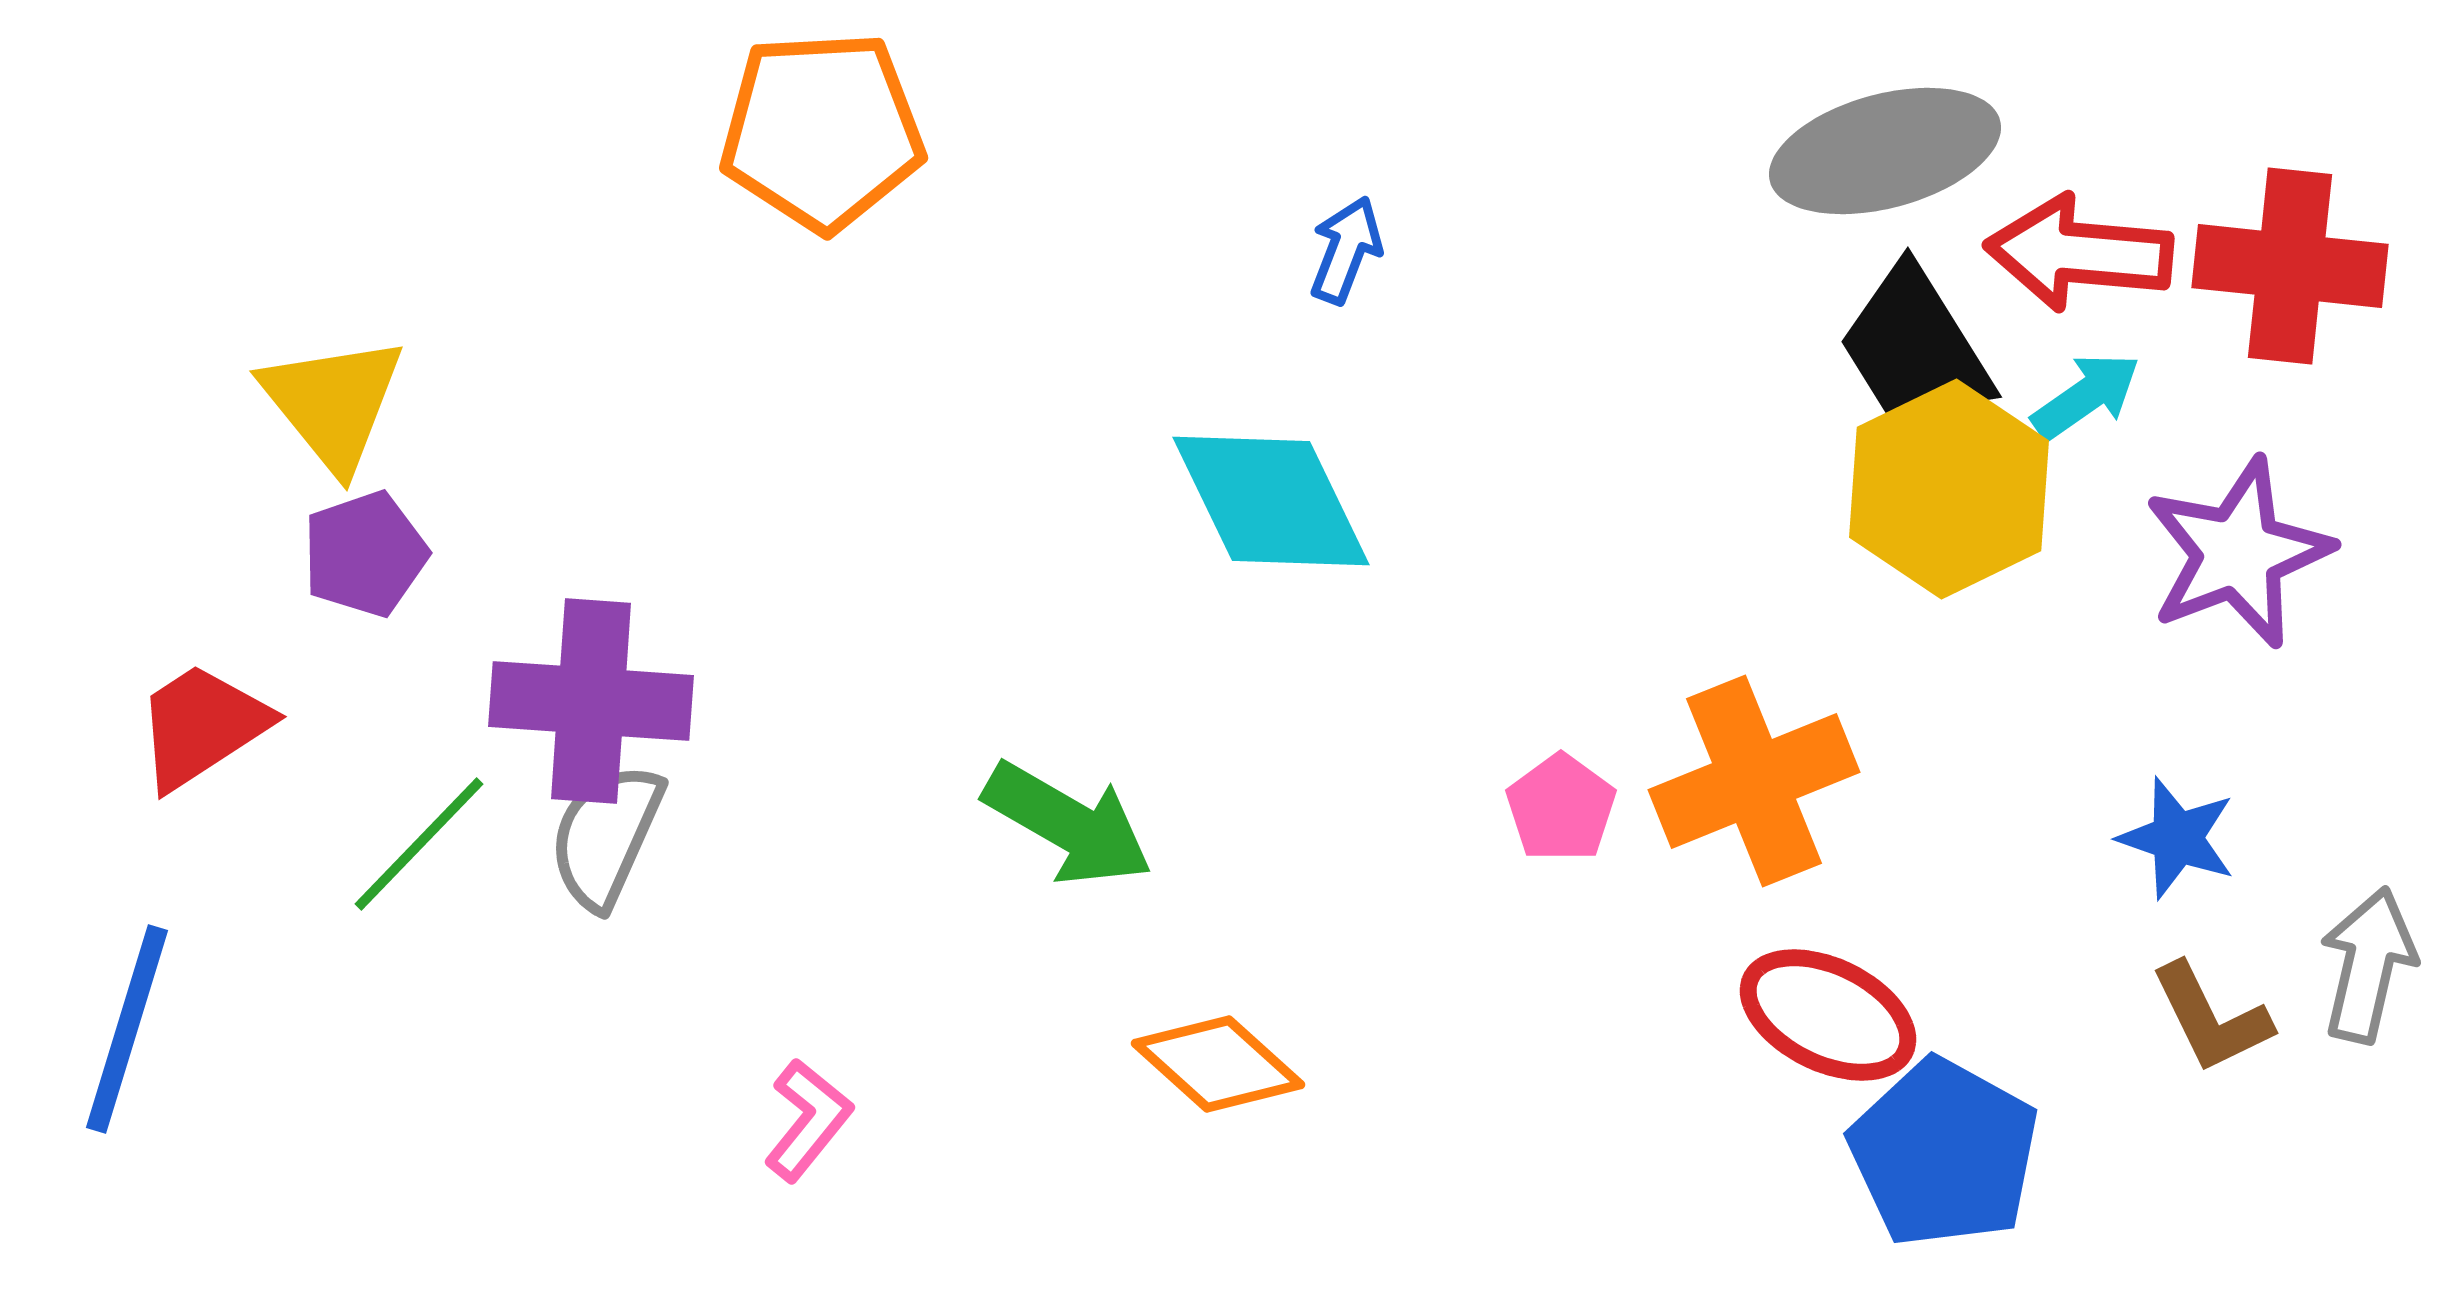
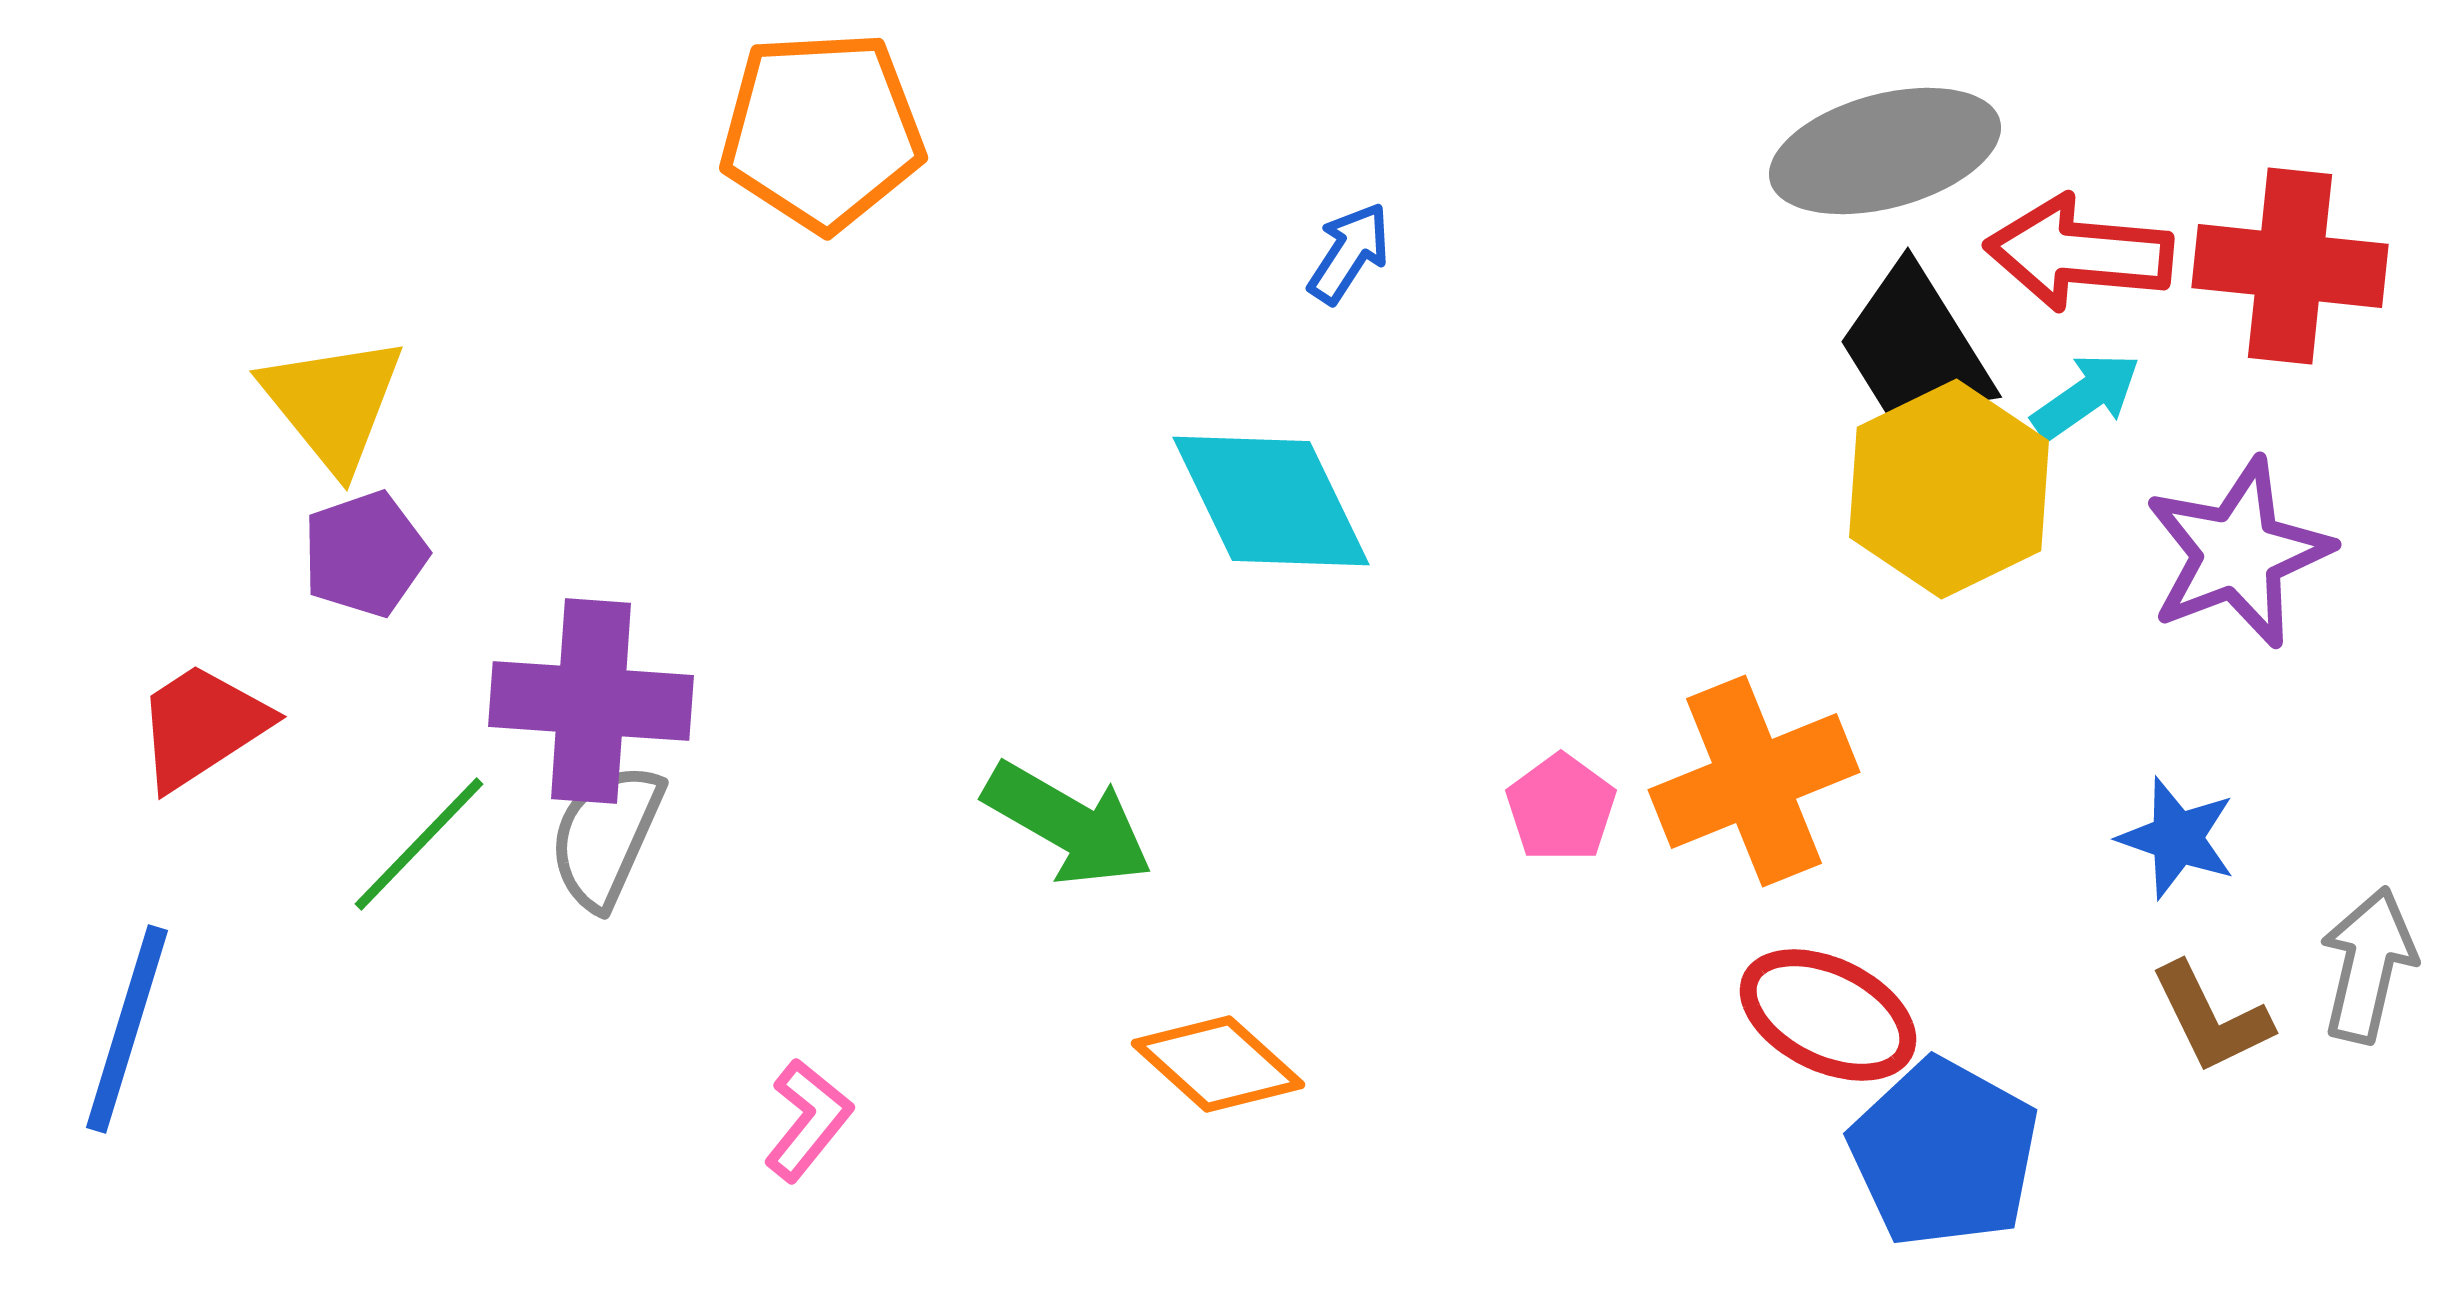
blue arrow: moved 3 px right, 3 px down; rotated 12 degrees clockwise
